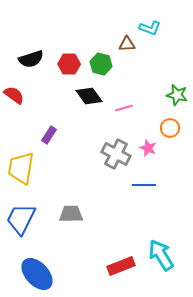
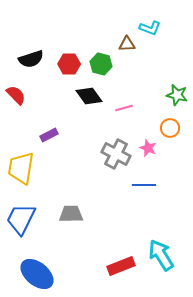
red semicircle: moved 2 px right; rotated 10 degrees clockwise
purple rectangle: rotated 30 degrees clockwise
blue ellipse: rotated 8 degrees counterclockwise
